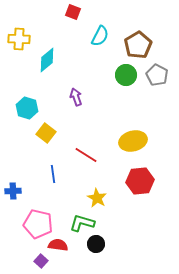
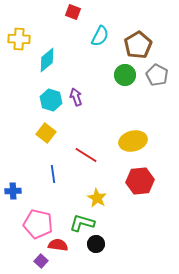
green circle: moved 1 px left
cyan hexagon: moved 24 px right, 8 px up
